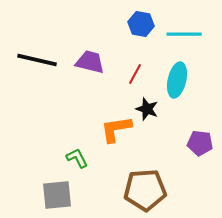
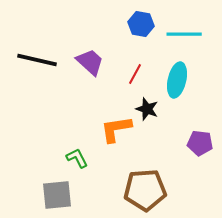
purple trapezoid: rotated 28 degrees clockwise
